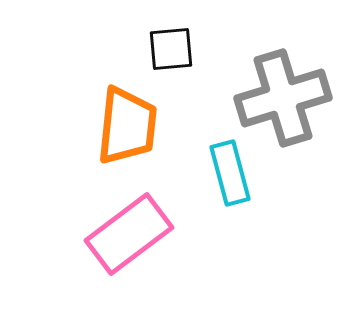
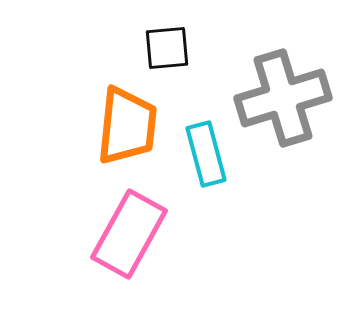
black square: moved 4 px left, 1 px up
cyan rectangle: moved 24 px left, 19 px up
pink rectangle: rotated 24 degrees counterclockwise
